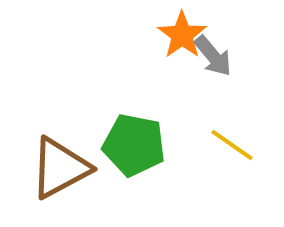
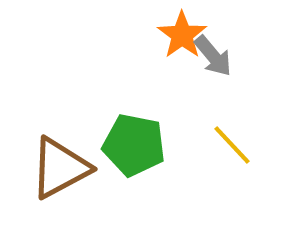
yellow line: rotated 12 degrees clockwise
